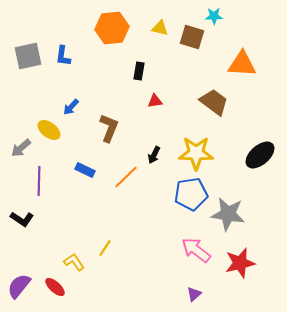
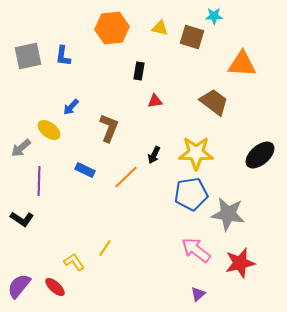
purple triangle: moved 4 px right
